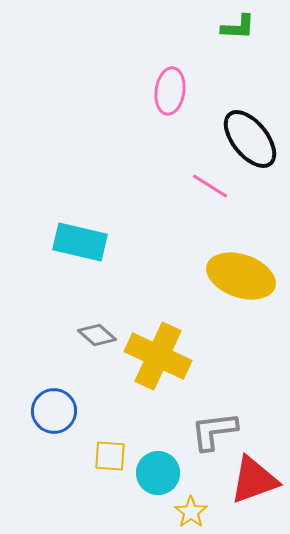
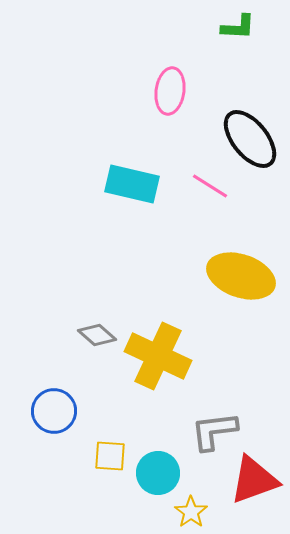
cyan rectangle: moved 52 px right, 58 px up
